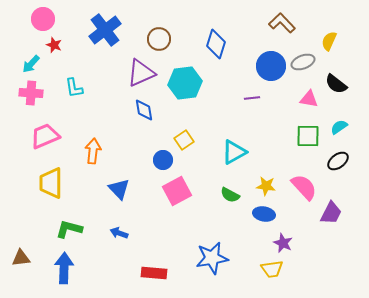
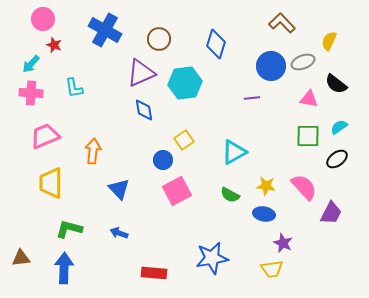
blue cross at (105, 30): rotated 24 degrees counterclockwise
black ellipse at (338, 161): moved 1 px left, 2 px up
